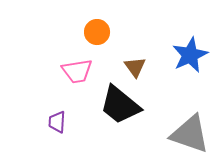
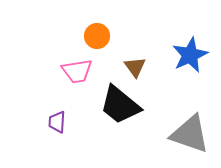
orange circle: moved 4 px down
